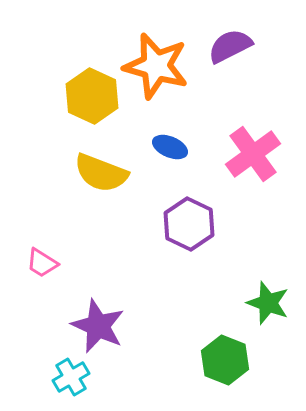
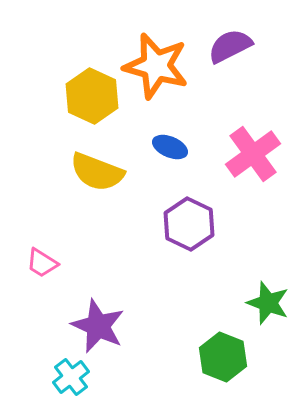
yellow semicircle: moved 4 px left, 1 px up
green hexagon: moved 2 px left, 3 px up
cyan cross: rotated 6 degrees counterclockwise
